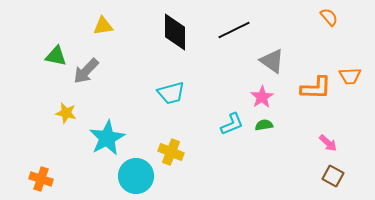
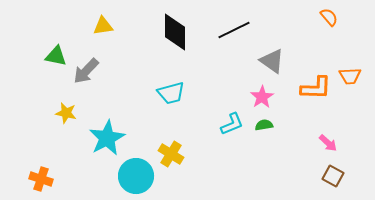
yellow cross: moved 2 px down; rotated 10 degrees clockwise
